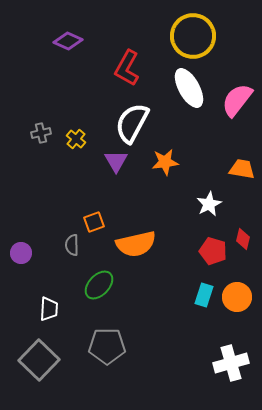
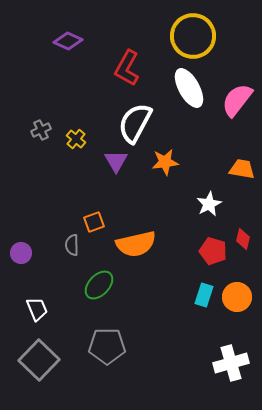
white semicircle: moved 3 px right
gray cross: moved 3 px up; rotated 12 degrees counterclockwise
white trapezoid: moved 12 px left; rotated 25 degrees counterclockwise
